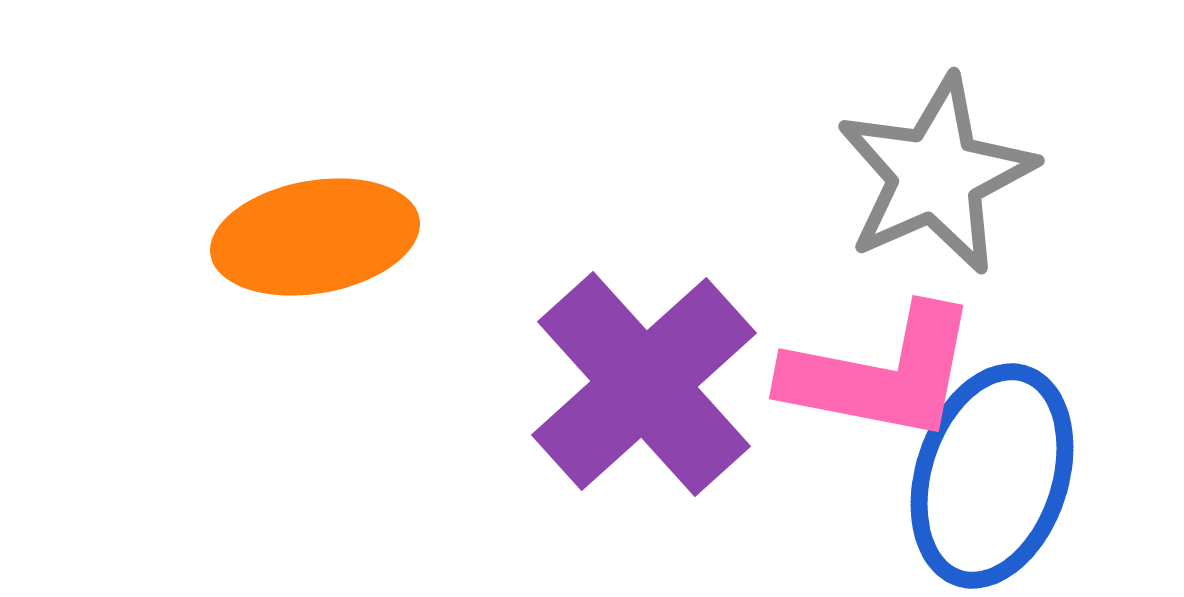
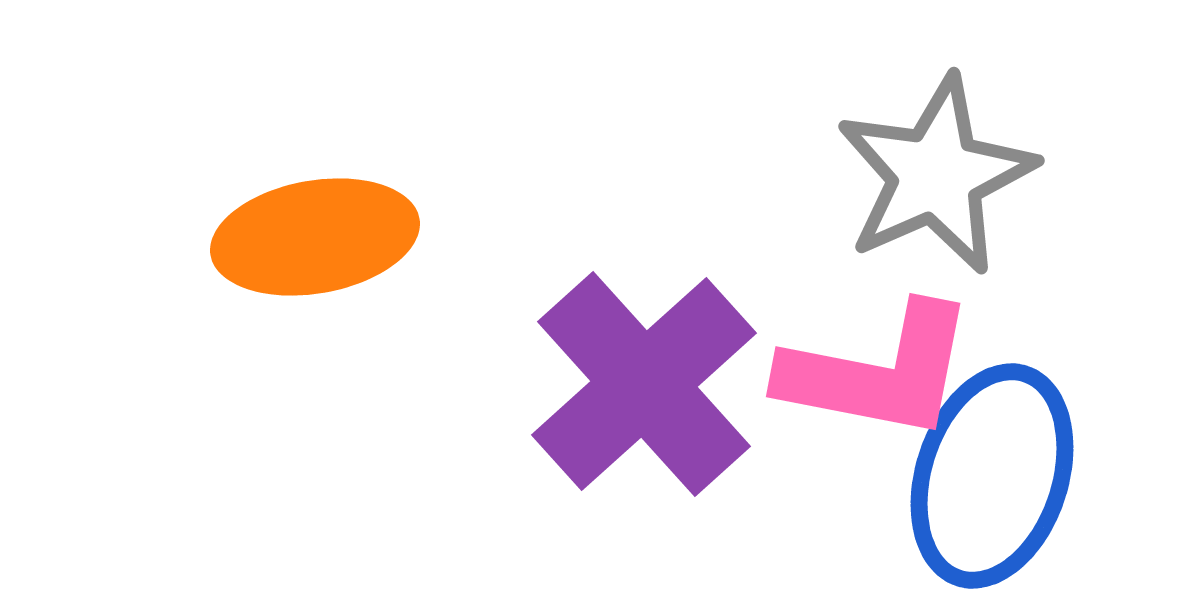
pink L-shape: moved 3 px left, 2 px up
